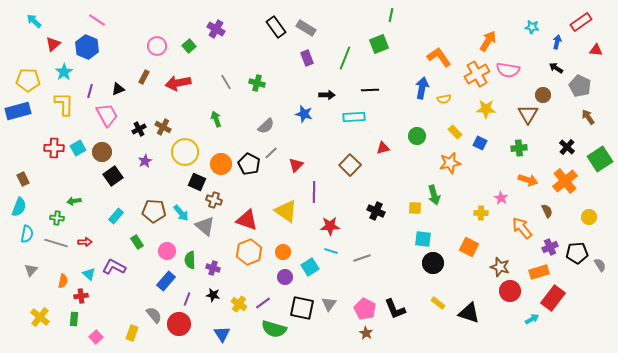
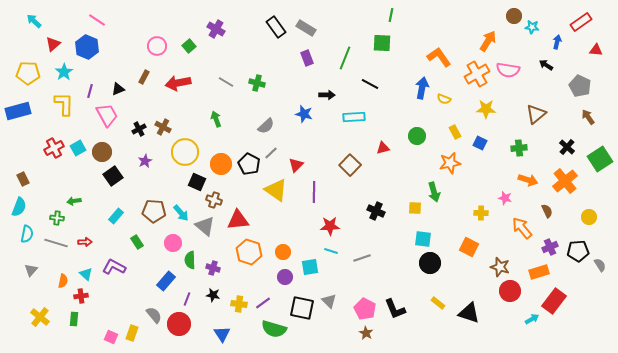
green square at (379, 44): moved 3 px right, 1 px up; rotated 24 degrees clockwise
black arrow at (556, 68): moved 10 px left, 3 px up
yellow pentagon at (28, 80): moved 7 px up
gray line at (226, 82): rotated 28 degrees counterclockwise
black line at (370, 90): moved 6 px up; rotated 30 degrees clockwise
brown circle at (543, 95): moved 29 px left, 79 px up
yellow semicircle at (444, 99): rotated 32 degrees clockwise
brown triangle at (528, 114): moved 8 px right; rotated 20 degrees clockwise
yellow rectangle at (455, 132): rotated 16 degrees clockwise
red cross at (54, 148): rotated 30 degrees counterclockwise
green arrow at (434, 195): moved 3 px up
pink star at (501, 198): moved 4 px right; rotated 16 degrees counterclockwise
yellow triangle at (286, 211): moved 10 px left, 21 px up
red triangle at (247, 220): moved 9 px left; rotated 25 degrees counterclockwise
pink circle at (167, 251): moved 6 px right, 8 px up
orange hexagon at (249, 252): rotated 20 degrees counterclockwise
black pentagon at (577, 253): moved 1 px right, 2 px up
black circle at (433, 263): moved 3 px left
cyan square at (310, 267): rotated 24 degrees clockwise
cyan triangle at (89, 274): moved 3 px left
red rectangle at (553, 298): moved 1 px right, 3 px down
yellow cross at (239, 304): rotated 28 degrees counterclockwise
gray triangle at (329, 304): moved 3 px up; rotated 21 degrees counterclockwise
pink square at (96, 337): moved 15 px right; rotated 24 degrees counterclockwise
